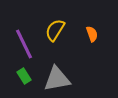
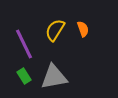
orange semicircle: moved 9 px left, 5 px up
gray triangle: moved 3 px left, 2 px up
